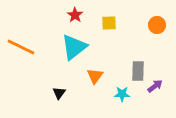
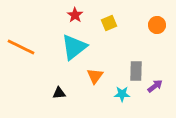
yellow square: rotated 21 degrees counterclockwise
gray rectangle: moved 2 px left
black triangle: rotated 48 degrees clockwise
